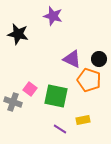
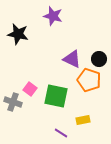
purple line: moved 1 px right, 4 px down
